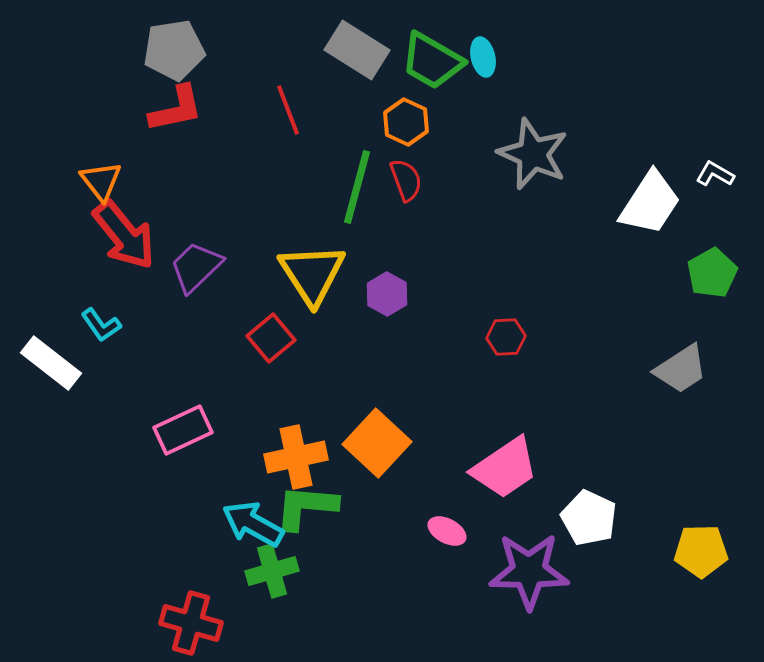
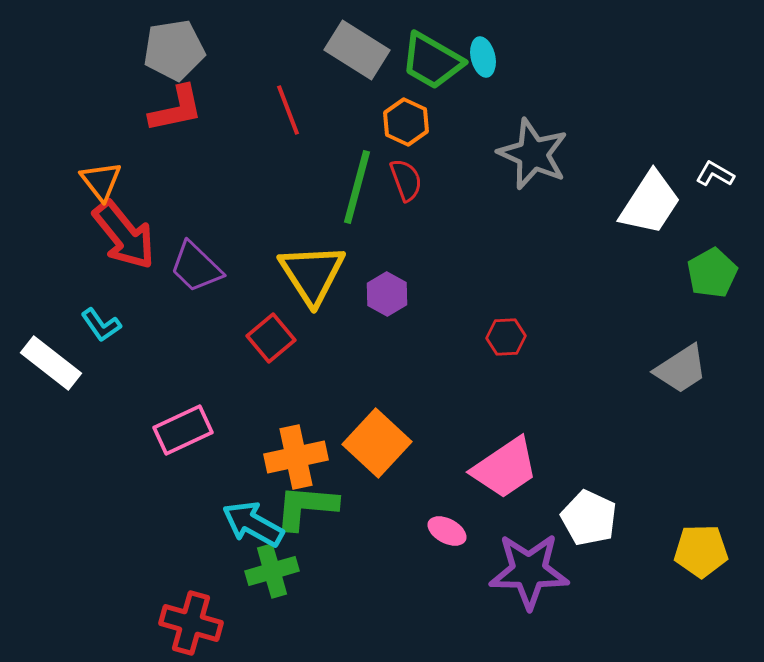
purple trapezoid: rotated 92 degrees counterclockwise
